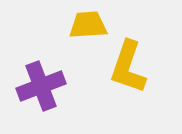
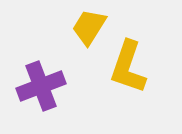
yellow trapezoid: moved 1 px right, 2 px down; rotated 54 degrees counterclockwise
